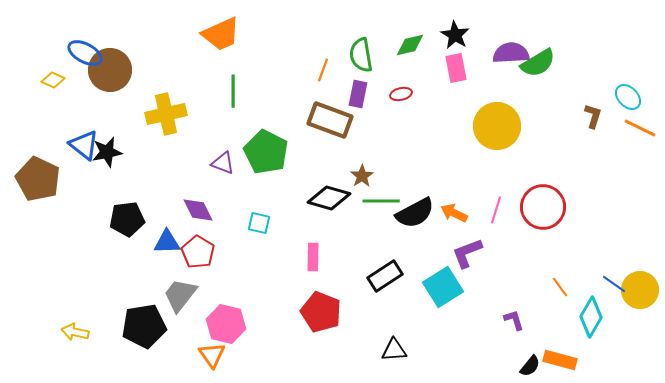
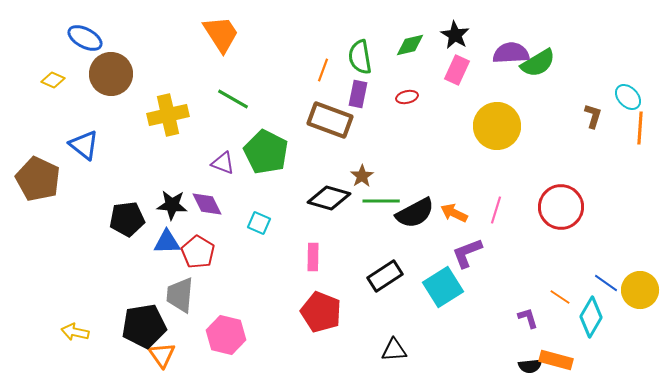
orange trapezoid at (221, 34): rotated 99 degrees counterclockwise
blue ellipse at (85, 53): moved 15 px up
green semicircle at (361, 55): moved 1 px left, 2 px down
pink rectangle at (456, 68): moved 1 px right, 2 px down; rotated 36 degrees clockwise
brown circle at (110, 70): moved 1 px right, 4 px down
green line at (233, 91): moved 8 px down; rotated 60 degrees counterclockwise
red ellipse at (401, 94): moved 6 px right, 3 px down
yellow cross at (166, 114): moved 2 px right, 1 px down
orange line at (640, 128): rotated 68 degrees clockwise
black star at (107, 152): moved 65 px right, 53 px down; rotated 16 degrees clockwise
red circle at (543, 207): moved 18 px right
purple diamond at (198, 210): moved 9 px right, 6 px up
cyan square at (259, 223): rotated 10 degrees clockwise
blue line at (614, 284): moved 8 px left, 1 px up
orange line at (560, 287): moved 10 px down; rotated 20 degrees counterclockwise
gray trapezoid at (180, 295): rotated 33 degrees counterclockwise
purple L-shape at (514, 320): moved 14 px right, 2 px up
pink hexagon at (226, 324): moved 11 px down
orange triangle at (212, 355): moved 50 px left
orange rectangle at (560, 360): moved 4 px left
black semicircle at (530, 366): rotated 45 degrees clockwise
